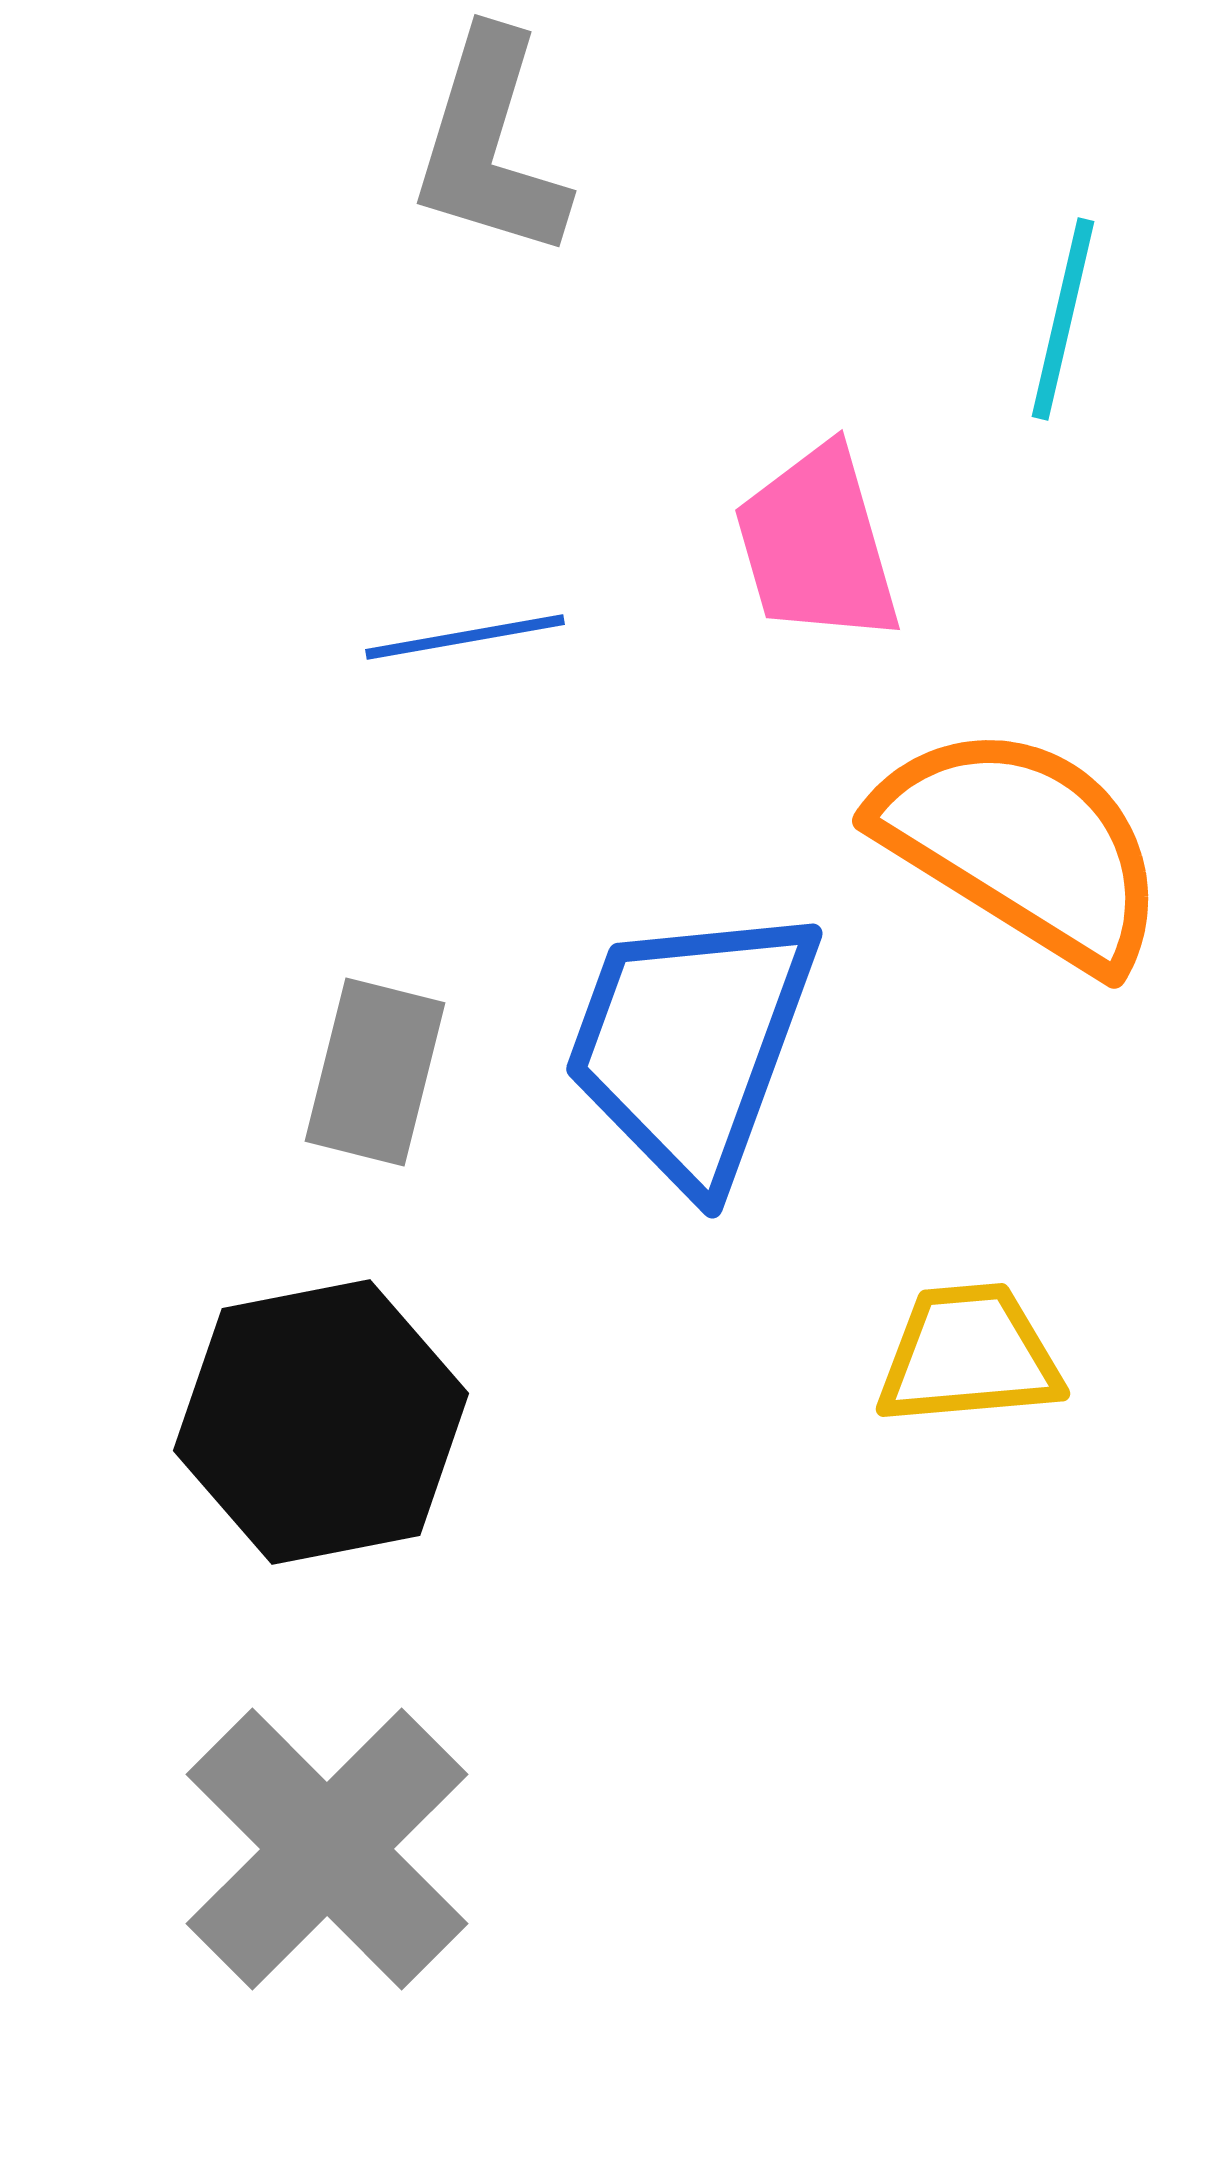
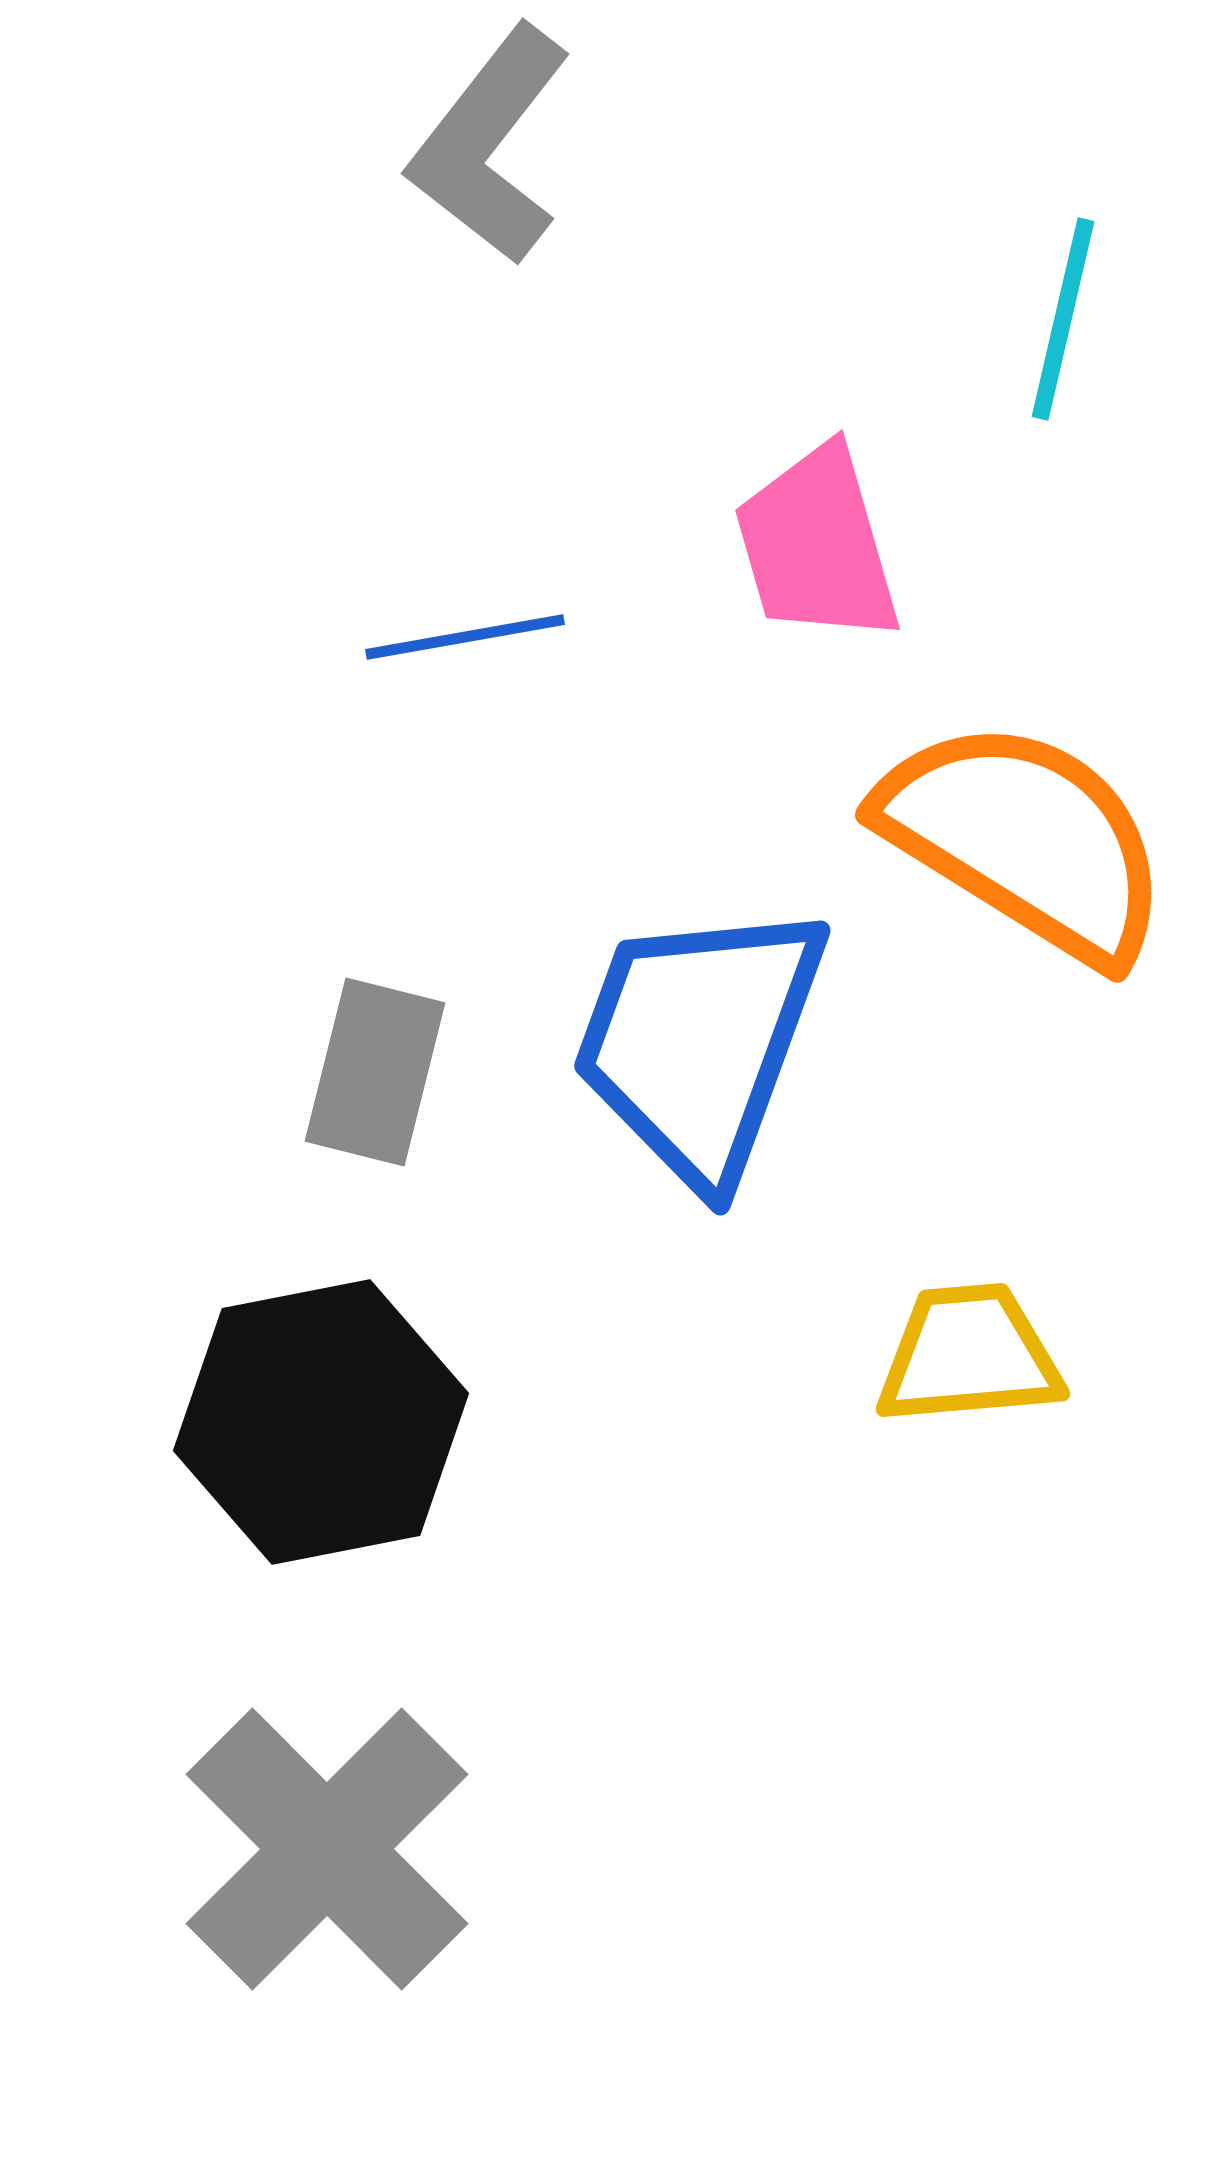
gray L-shape: rotated 21 degrees clockwise
orange semicircle: moved 3 px right, 6 px up
blue trapezoid: moved 8 px right, 3 px up
